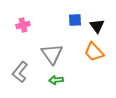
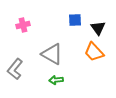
black triangle: moved 1 px right, 2 px down
gray triangle: rotated 25 degrees counterclockwise
gray L-shape: moved 5 px left, 3 px up
